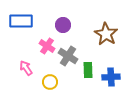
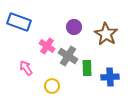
blue rectangle: moved 2 px left, 1 px down; rotated 20 degrees clockwise
purple circle: moved 11 px right, 2 px down
green rectangle: moved 1 px left, 2 px up
blue cross: moved 1 px left
yellow circle: moved 2 px right, 4 px down
